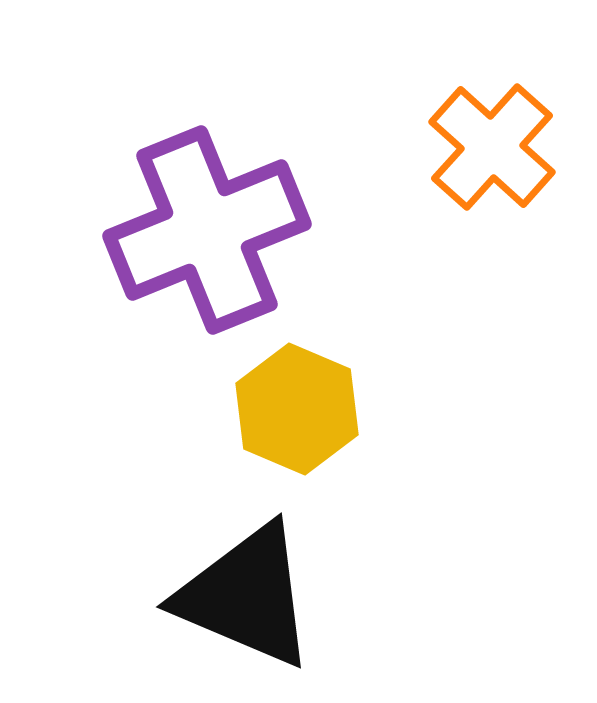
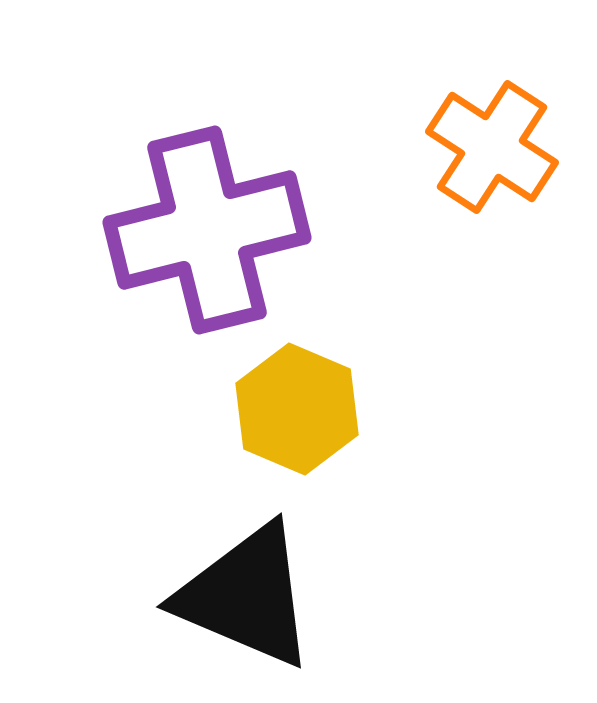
orange cross: rotated 9 degrees counterclockwise
purple cross: rotated 8 degrees clockwise
